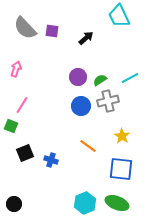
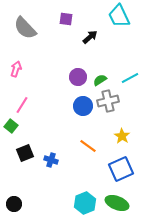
purple square: moved 14 px right, 12 px up
black arrow: moved 4 px right, 1 px up
blue circle: moved 2 px right
green square: rotated 16 degrees clockwise
blue square: rotated 30 degrees counterclockwise
